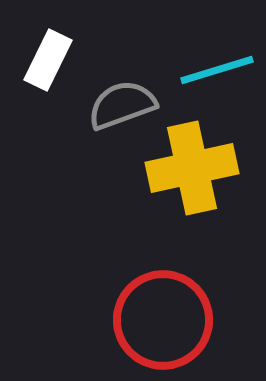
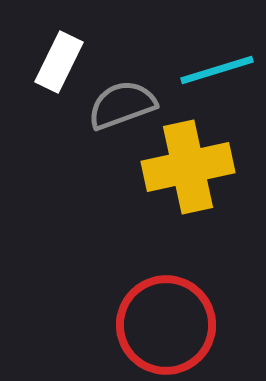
white rectangle: moved 11 px right, 2 px down
yellow cross: moved 4 px left, 1 px up
red circle: moved 3 px right, 5 px down
